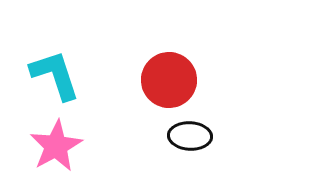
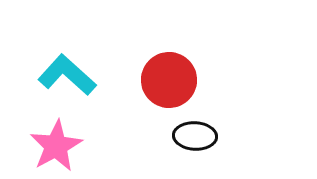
cyan L-shape: moved 12 px right; rotated 30 degrees counterclockwise
black ellipse: moved 5 px right
